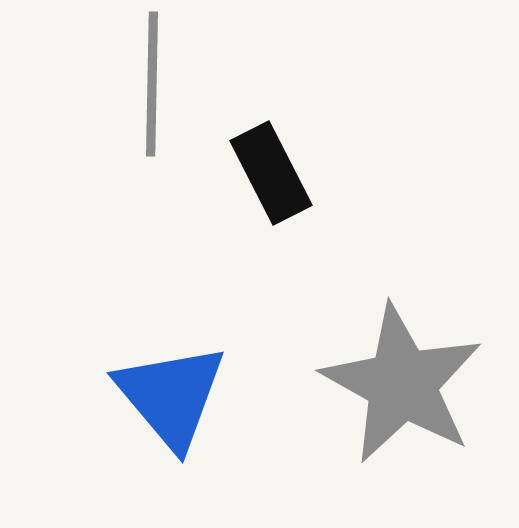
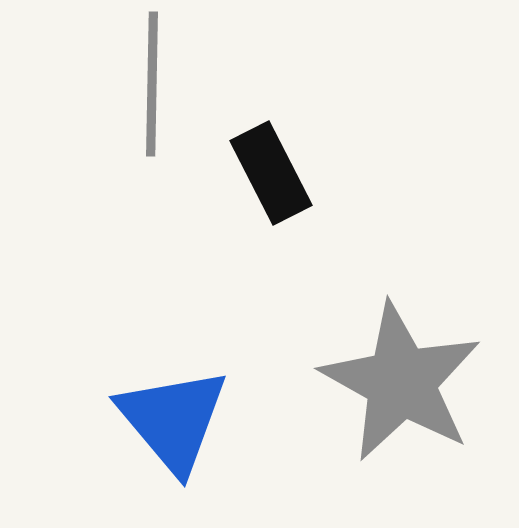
gray star: moved 1 px left, 2 px up
blue triangle: moved 2 px right, 24 px down
